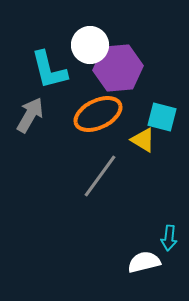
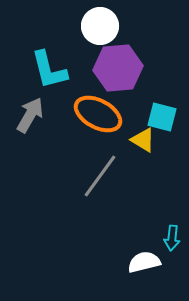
white circle: moved 10 px right, 19 px up
orange ellipse: rotated 54 degrees clockwise
cyan arrow: moved 3 px right
